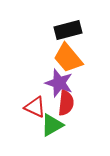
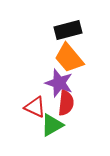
orange trapezoid: moved 1 px right
